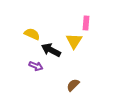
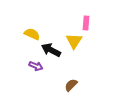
brown semicircle: moved 2 px left
